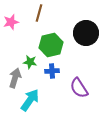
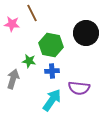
brown line: moved 7 px left; rotated 42 degrees counterclockwise
pink star: moved 1 px right, 2 px down; rotated 21 degrees clockwise
green hexagon: rotated 25 degrees clockwise
green star: moved 1 px left, 1 px up
gray arrow: moved 2 px left, 1 px down
purple semicircle: rotated 50 degrees counterclockwise
cyan arrow: moved 22 px right
